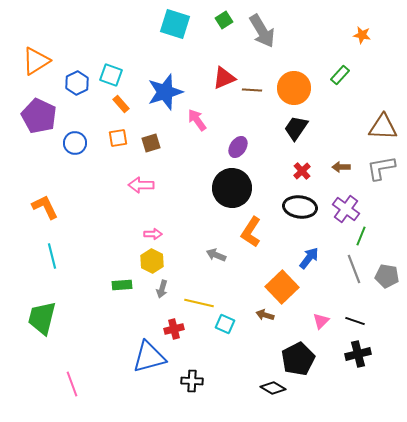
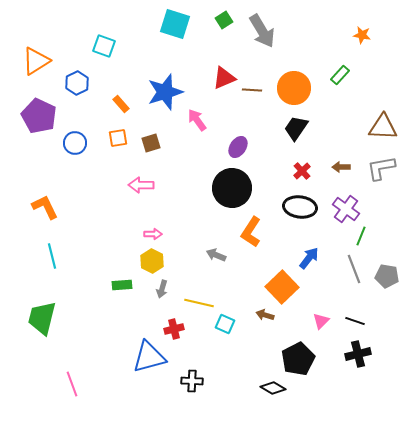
cyan square at (111, 75): moved 7 px left, 29 px up
